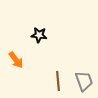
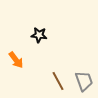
brown line: rotated 24 degrees counterclockwise
